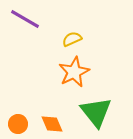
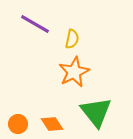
purple line: moved 10 px right, 5 px down
yellow semicircle: rotated 126 degrees clockwise
orange diamond: rotated 10 degrees counterclockwise
